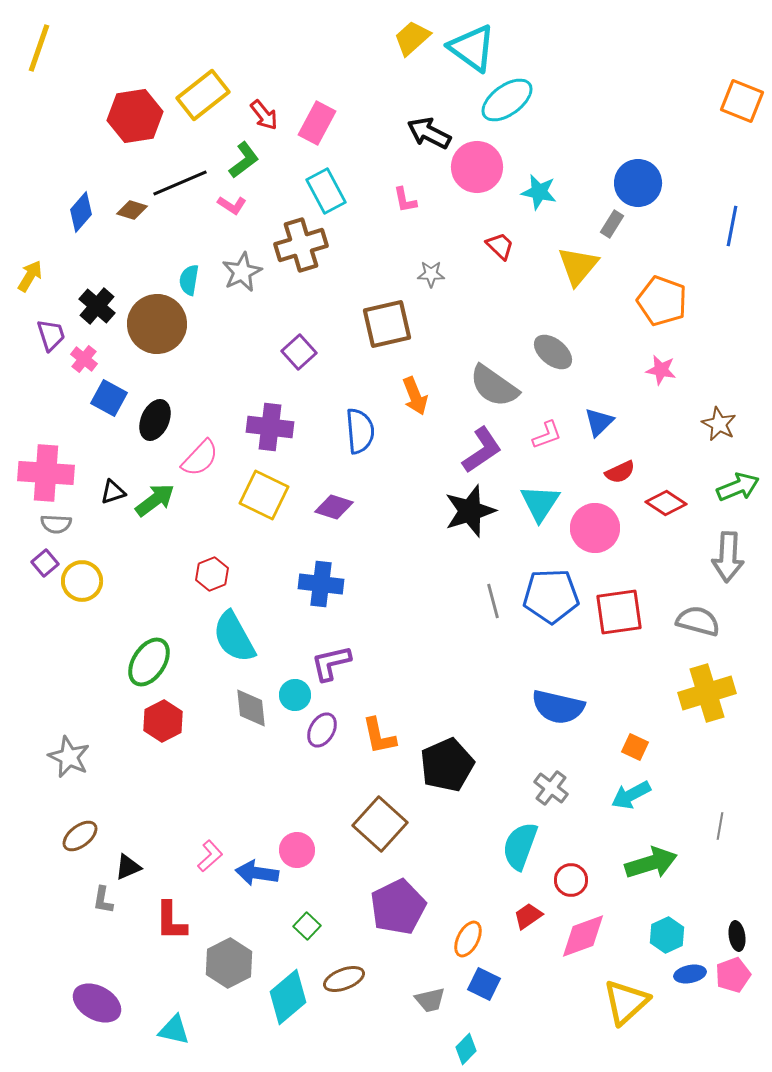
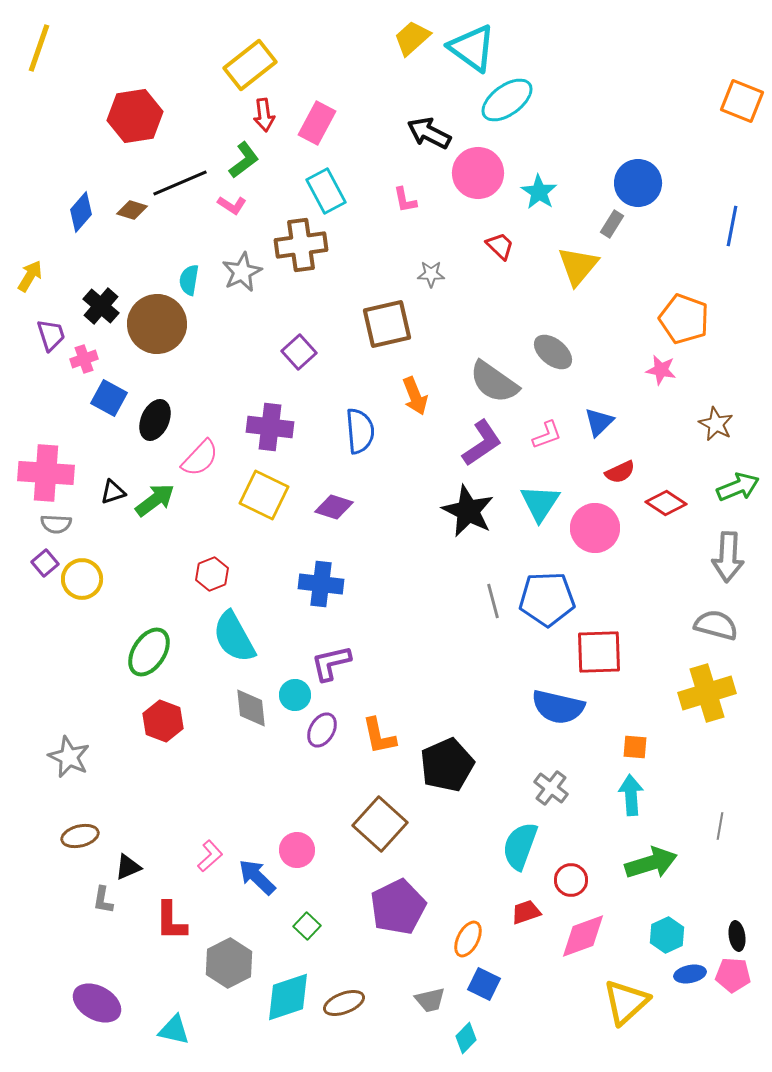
yellow rectangle at (203, 95): moved 47 px right, 30 px up
red arrow at (264, 115): rotated 32 degrees clockwise
pink circle at (477, 167): moved 1 px right, 6 px down
cyan star at (539, 192): rotated 21 degrees clockwise
brown cross at (301, 245): rotated 9 degrees clockwise
orange pentagon at (662, 301): moved 22 px right, 18 px down
black cross at (97, 306): moved 4 px right
pink cross at (84, 359): rotated 32 degrees clockwise
gray semicircle at (494, 386): moved 4 px up
brown star at (719, 424): moved 3 px left
purple L-shape at (482, 450): moved 7 px up
black star at (470, 511): moved 2 px left; rotated 28 degrees counterclockwise
yellow circle at (82, 581): moved 2 px up
blue pentagon at (551, 596): moved 4 px left, 3 px down
red square at (619, 612): moved 20 px left, 40 px down; rotated 6 degrees clockwise
gray semicircle at (698, 621): moved 18 px right, 4 px down
green ellipse at (149, 662): moved 10 px up
red hexagon at (163, 721): rotated 12 degrees counterclockwise
orange square at (635, 747): rotated 20 degrees counterclockwise
cyan arrow at (631, 795): rotated 114 degrees clockwise
brown ellipse at (80, 836): rotated 24 degrees clockwise
blue arrow at (257, 873): moved 4 px down; rotated 36 degrees clockwise
red trapezoid at (528, 916): moved 2 px left, 4 px up; rotated 16 degrees clockwise
pink pentagon at (733, 975): rotated 24 degrees clockwise
brown ellipse at (344, 979): moved 24 px down
cyan diamond at (288, 997): rotated 22 degrees clockwise
cyan diamond at (466, 1049): moved 11 px up
